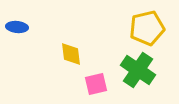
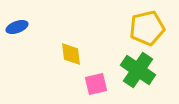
blue ellipse: rotated 25 degrees counterclockwise
